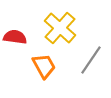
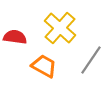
orange trapezoid: rotated 32 degrees counterclockwise
